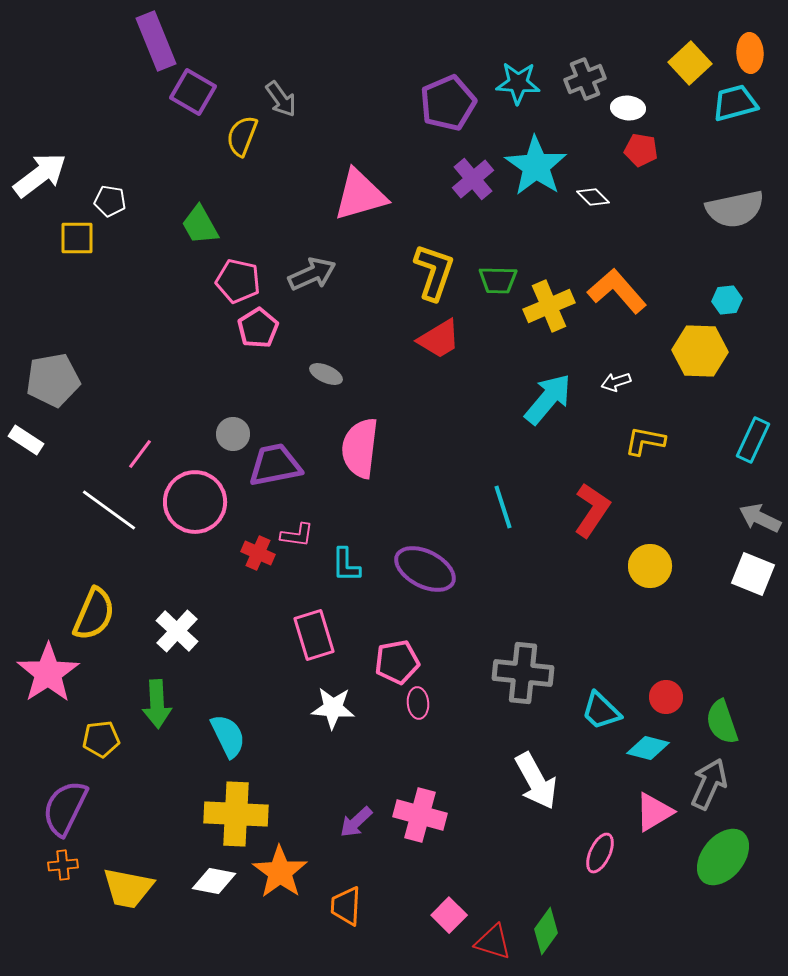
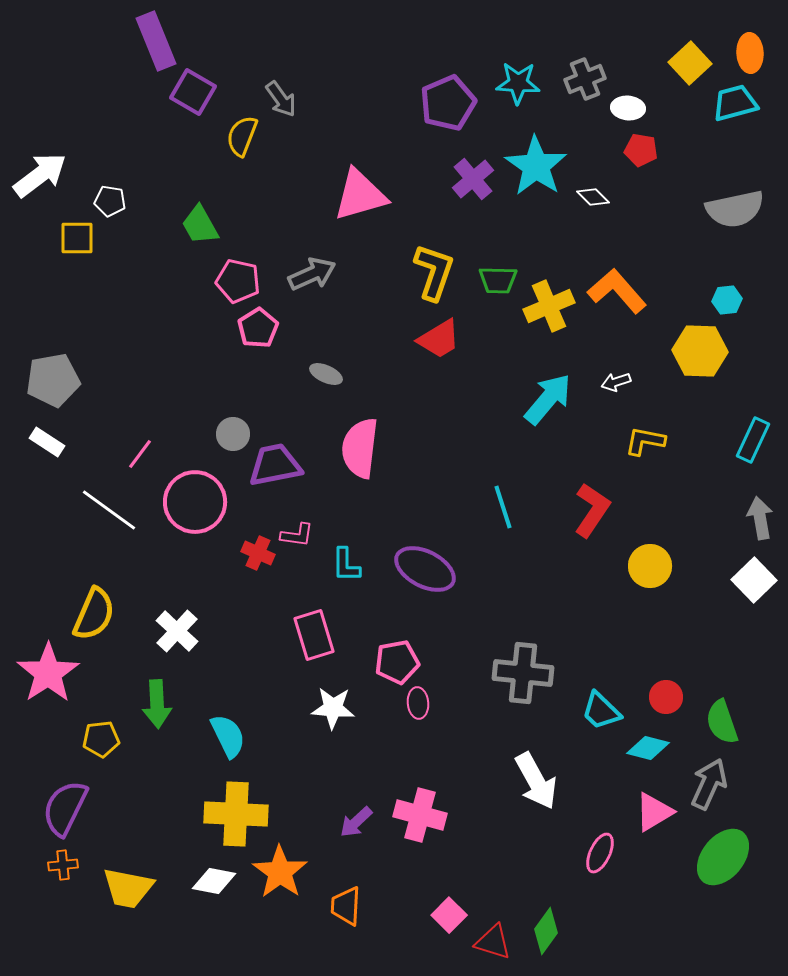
white rectangle at (26, 440): moved 21 px right, 2 px down
gray arrow at (760, 518): rotated 54 degrees clockwise
white square at (753, 574): moved 1 px right, 6 px down; rotated 24 degrees clockwise
